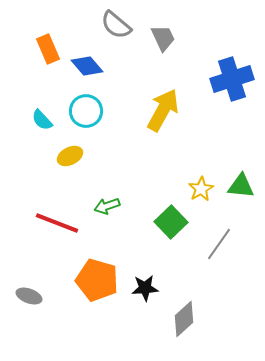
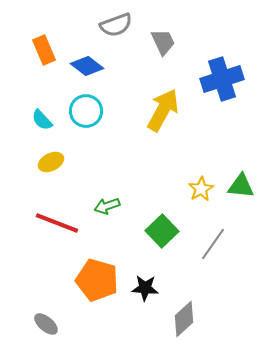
gray semicircle: rotated 60 degrees counterclockwise
gray trapezoid: moved 4 px down
orange rectangle: moved 4 px left, 1 px down
blue diamond: rotated 12 degrees counterclockwise
blue cross: moved 10 px left
yellow ellipse: moved 19 px left, 6 px down
green square: moved 9 px left, 9 px down
gray line: moved 6 px left
black star: rotated 8 degrees clockwise
gray ellipse: moved 17 px right, 28 px down; rotated 20 degrees clockwise
